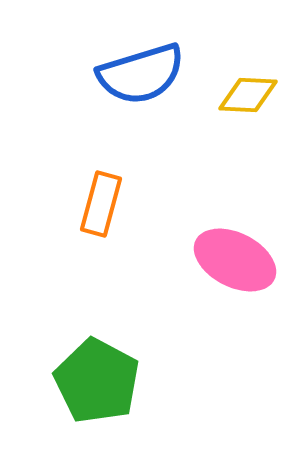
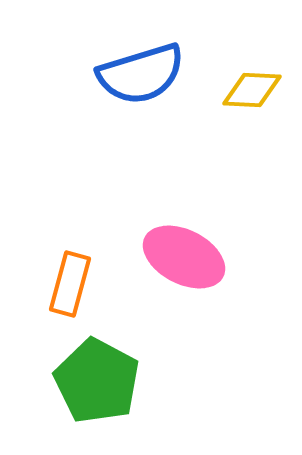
yellow diamond: moved 4 px right, 5 px up
orange rectangle: moved 31 px left, 80 px down
pink ellipse: moved 51 px left, 3 px up
